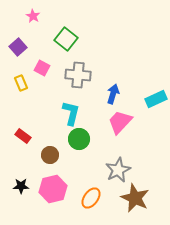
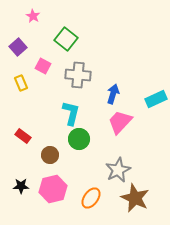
pink square: moved 1 px right, 2 px up
